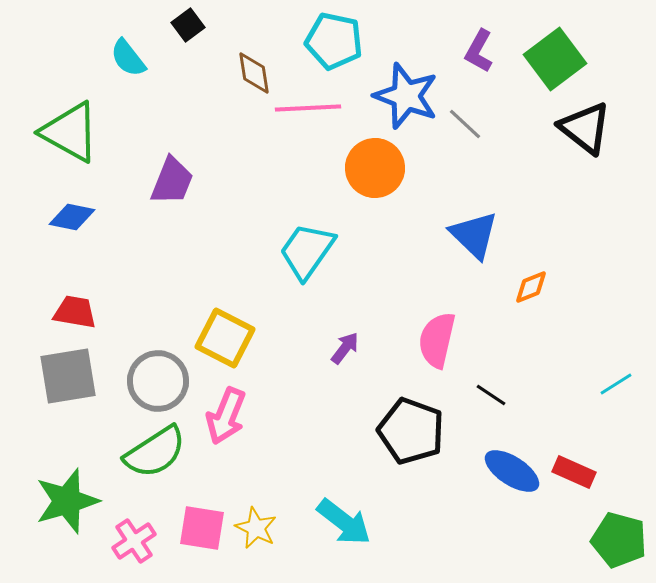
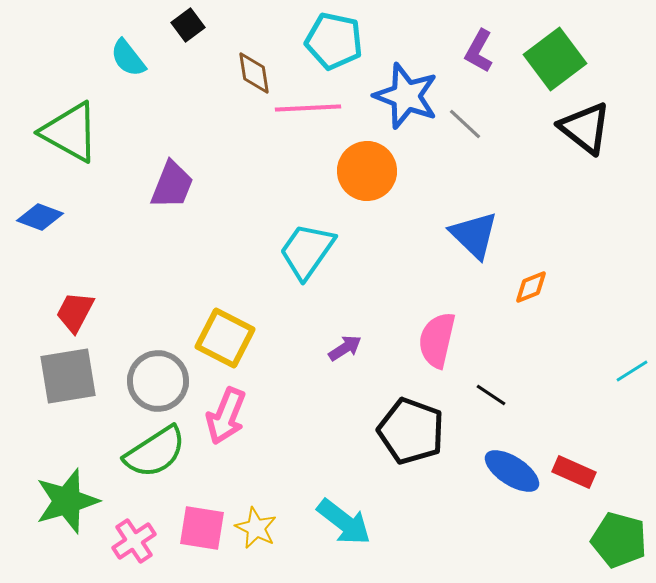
orange circle: moved 8 px left, 3 px down
purple trapezoid: moved 4 px down
blue diamond: moved 32 px left; rotated 9 degrees clockwise
red trapezoid: rotated 72 degrees counterclockwise
purple arrow: rotated 20 degrees clockwise
cyan line: moved 16 px right, 13 px up
